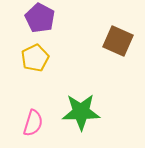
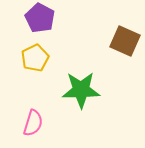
brown square: moved 7 px right
green star: moved 22 px up
